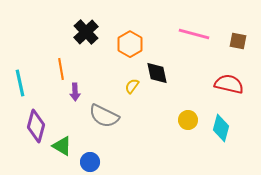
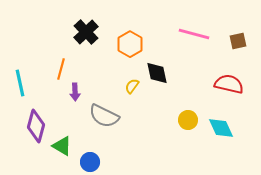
brown square: rotated 24 degrees counterclockwise
orange line: rotated 25 degrees clockwise
cyan diamond: rotated 40 degrees counterclockwise
